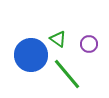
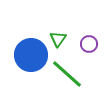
green triangle: rotated 30 degrees clockwise
green line: rotated 8 degrees counterclockwise
